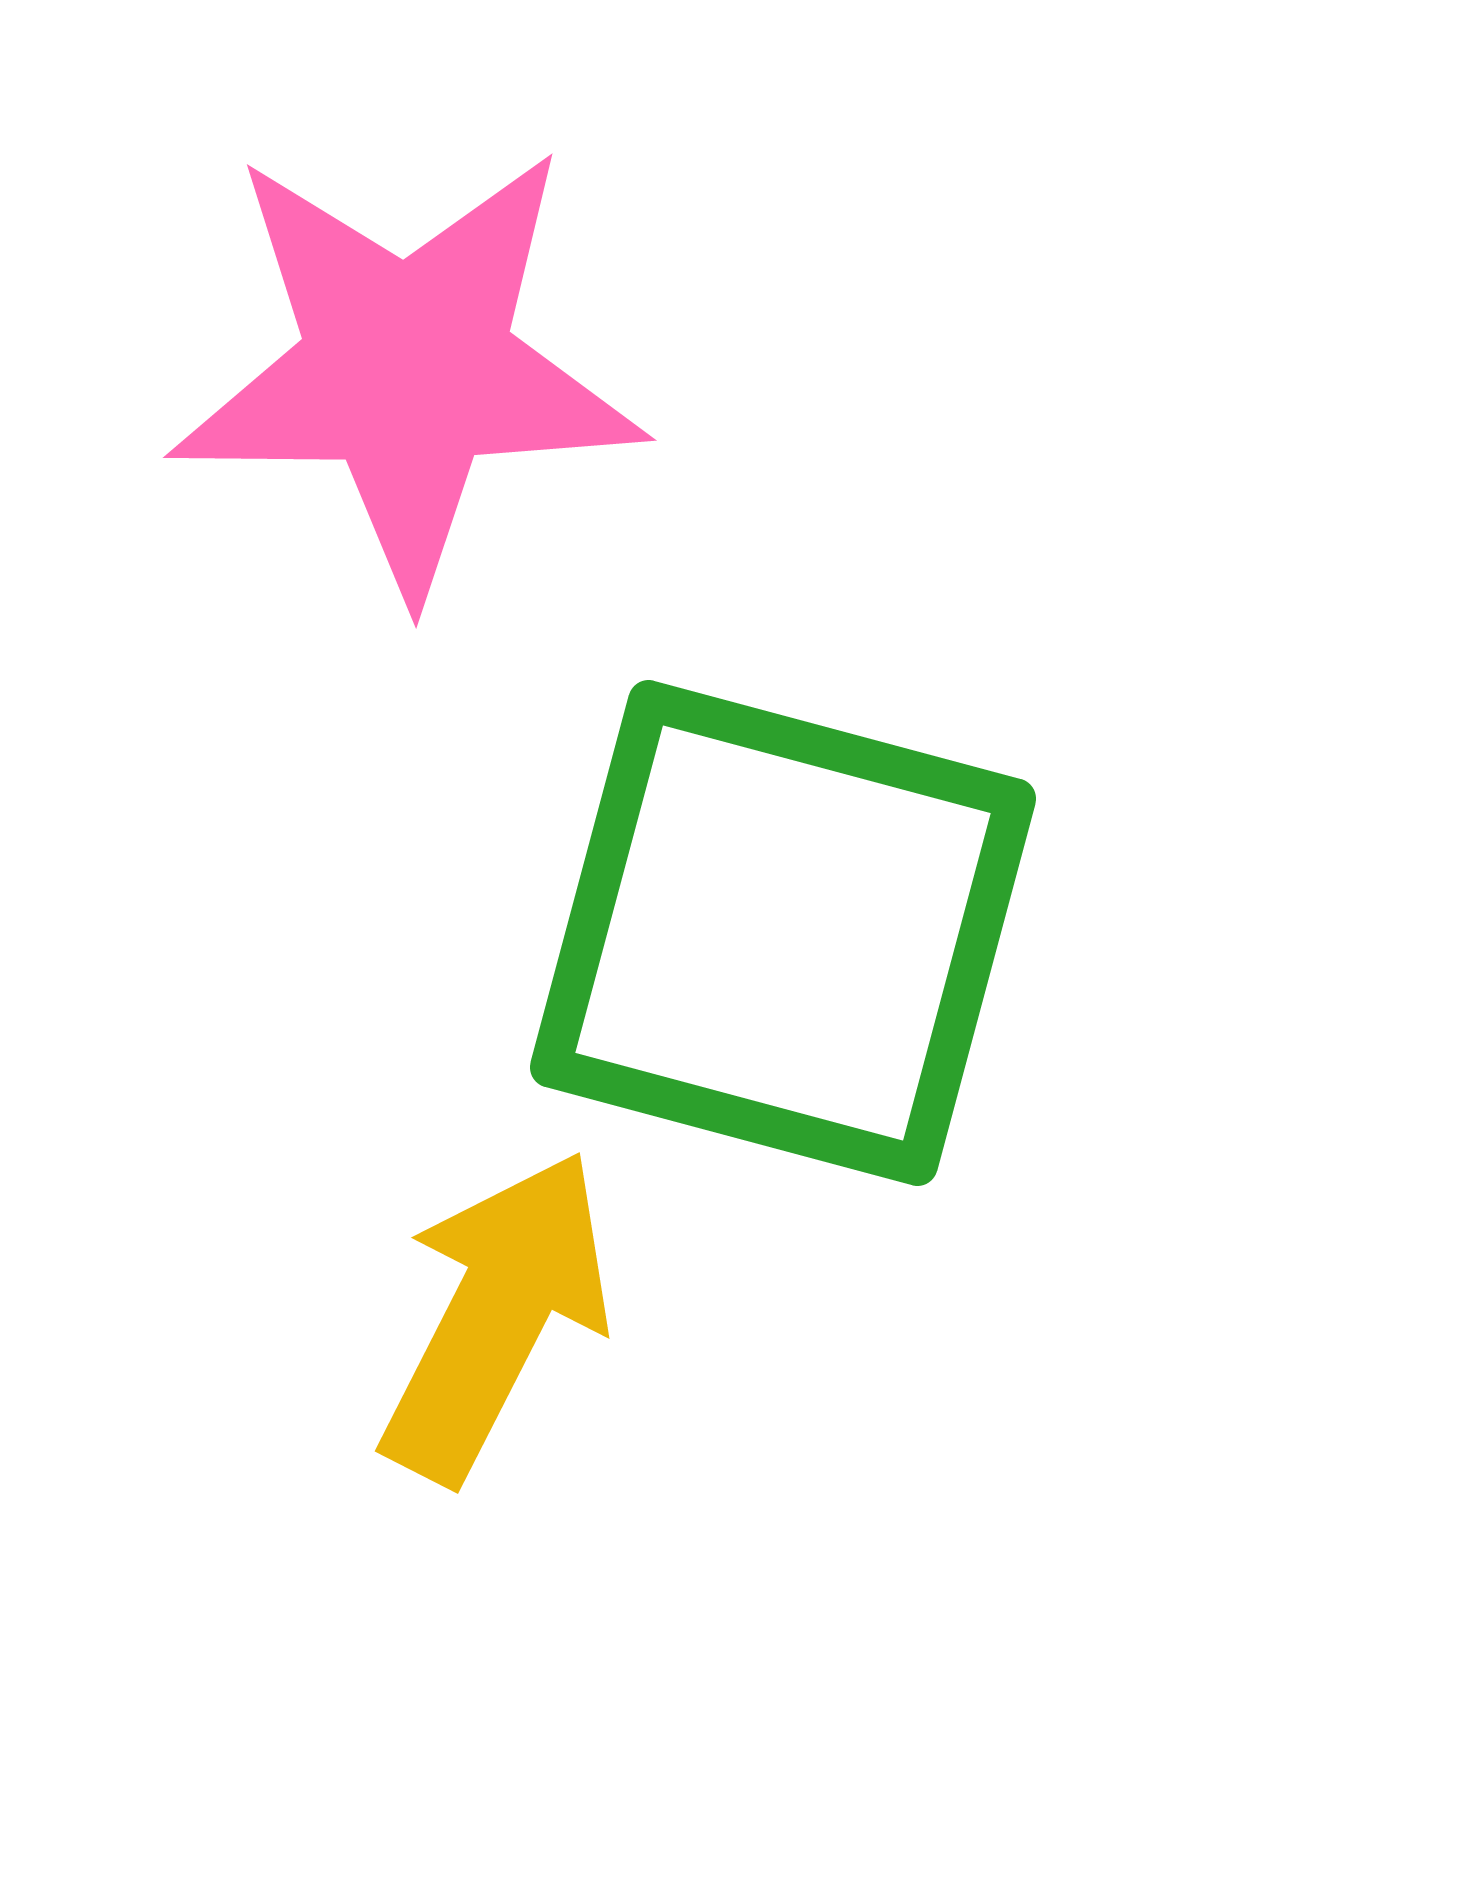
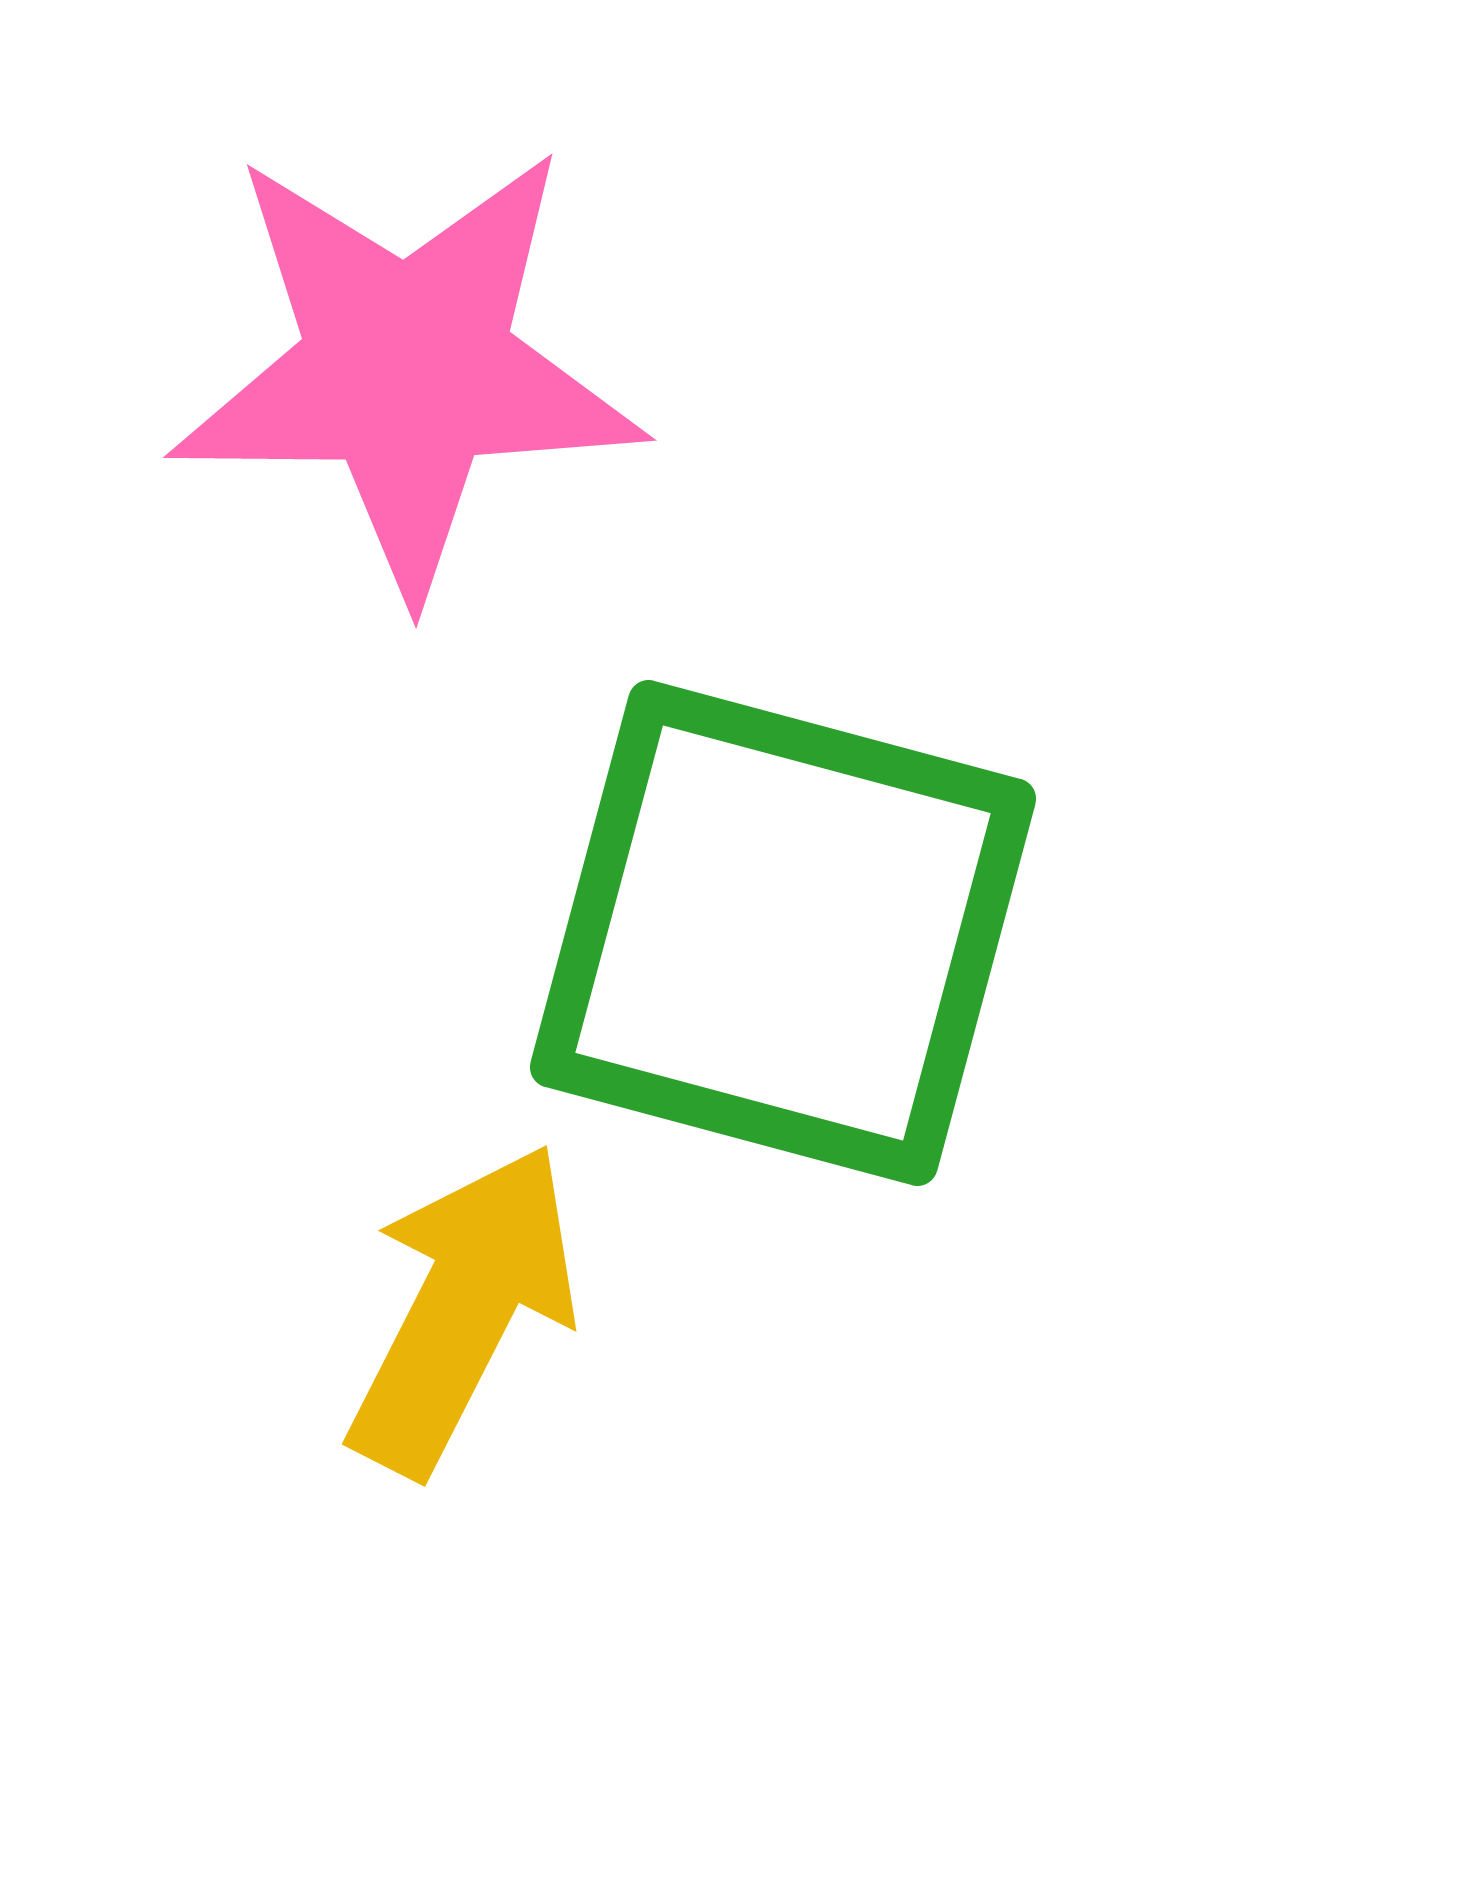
yellow arrow: moved 33 px left, 7 px up
